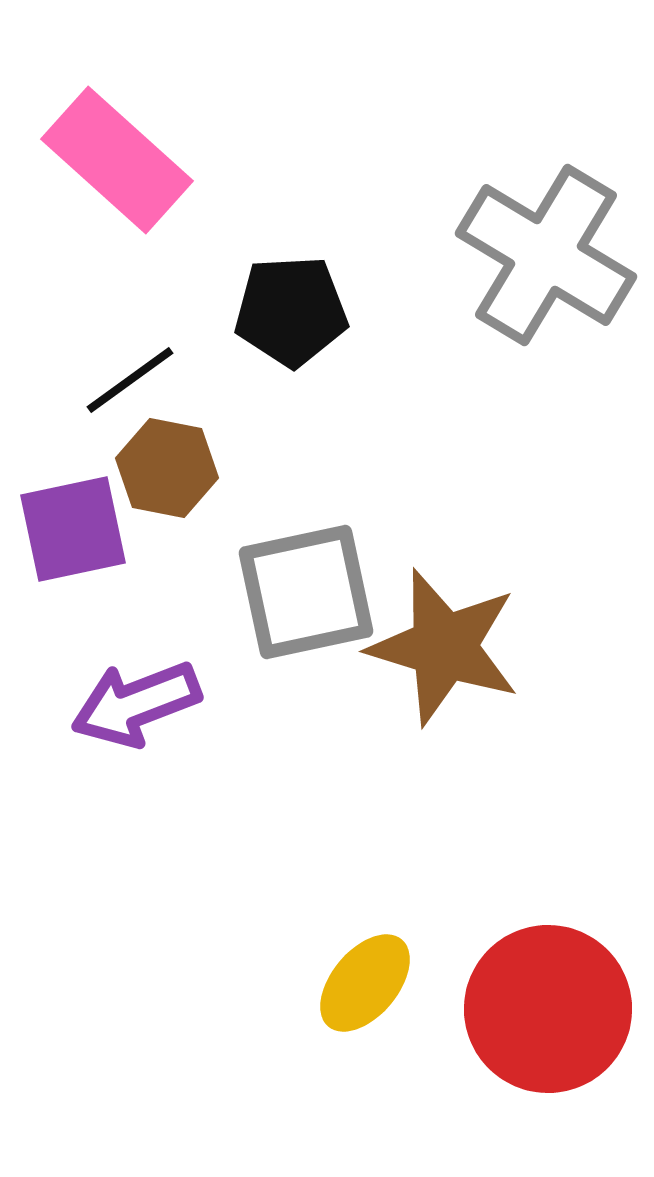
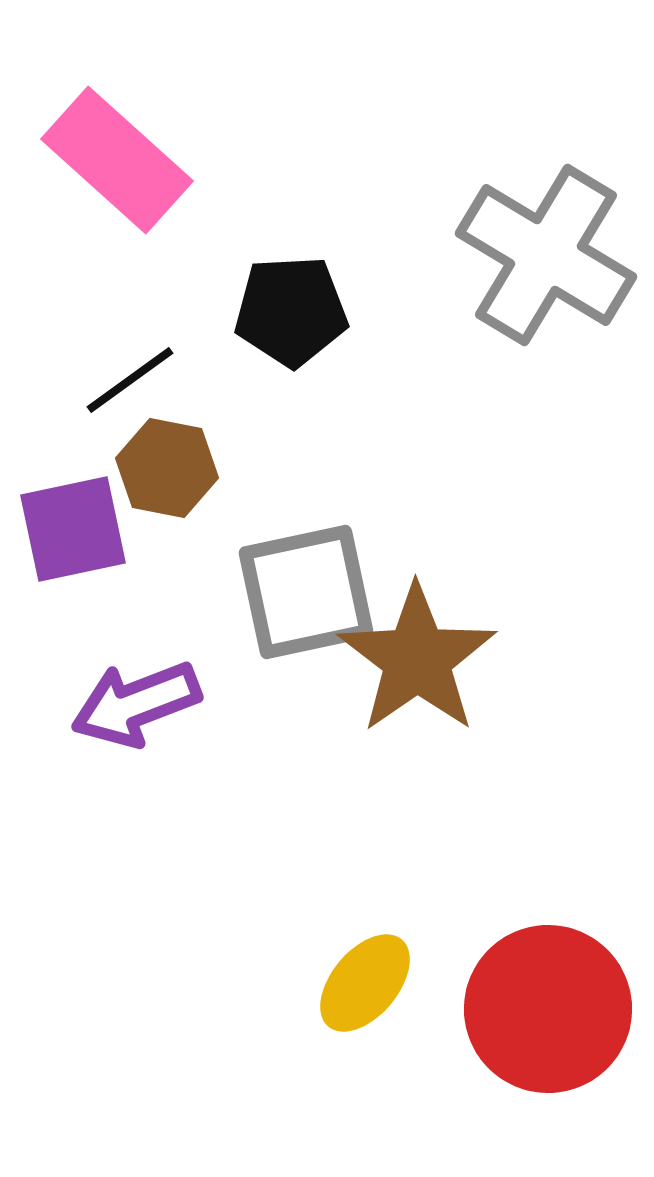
brown star: moved 27 px left, 12 px down; rotated 20 degrees clockwise
